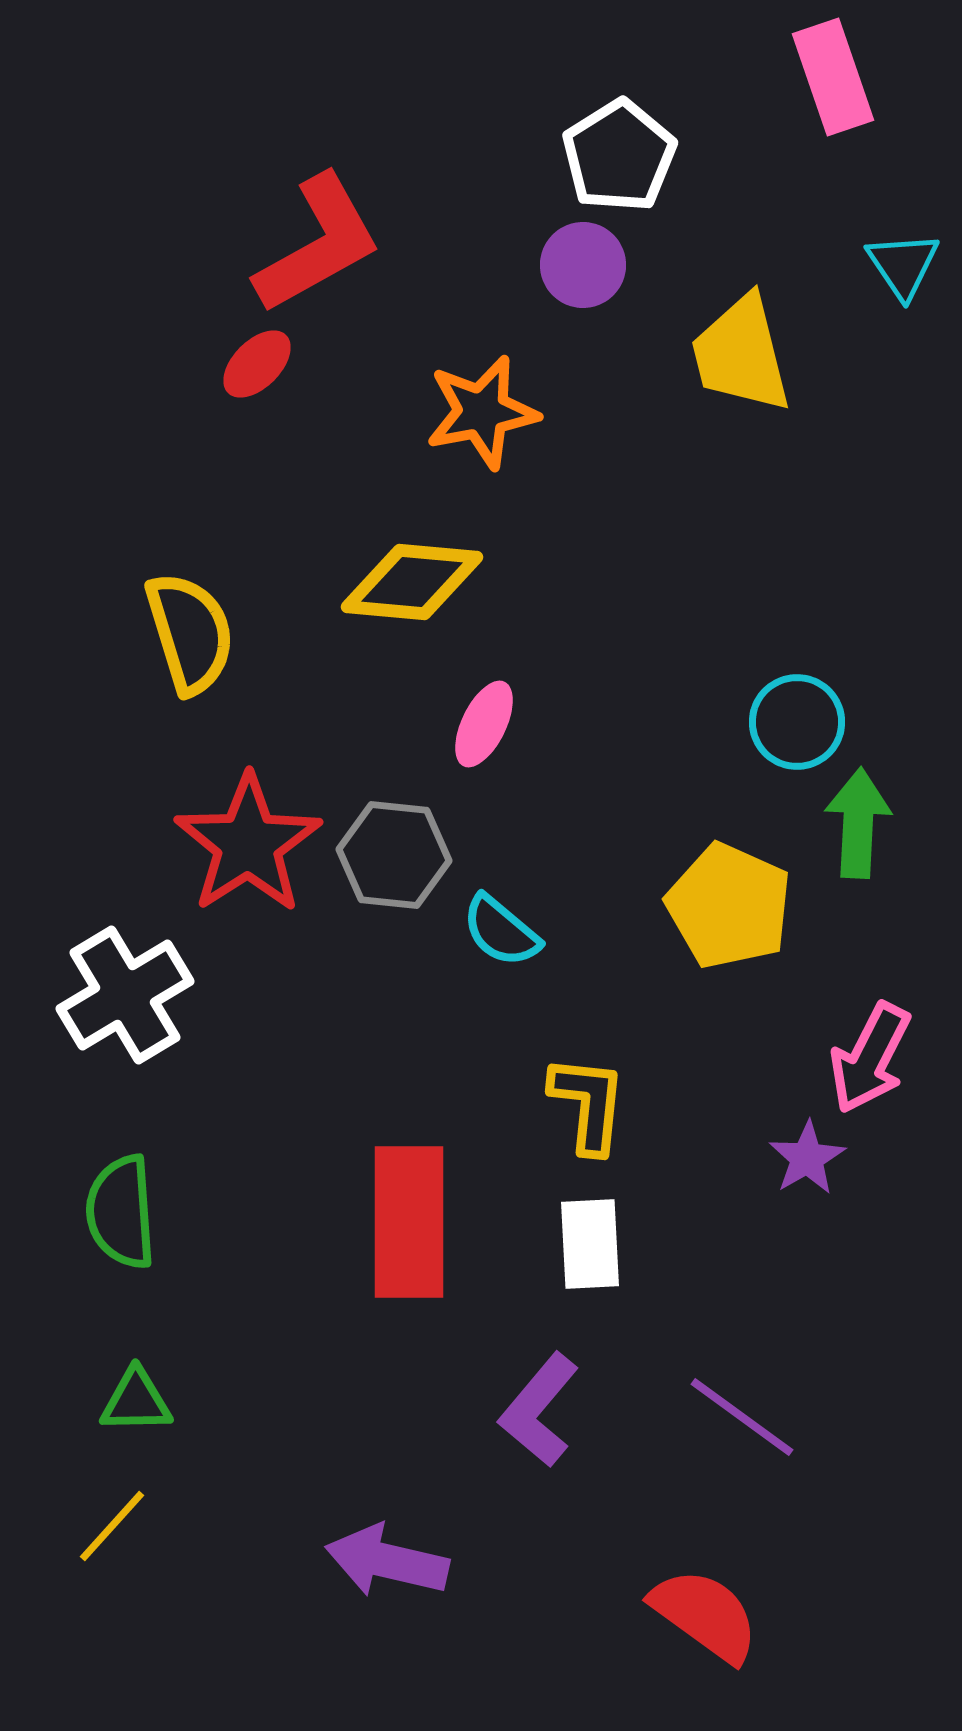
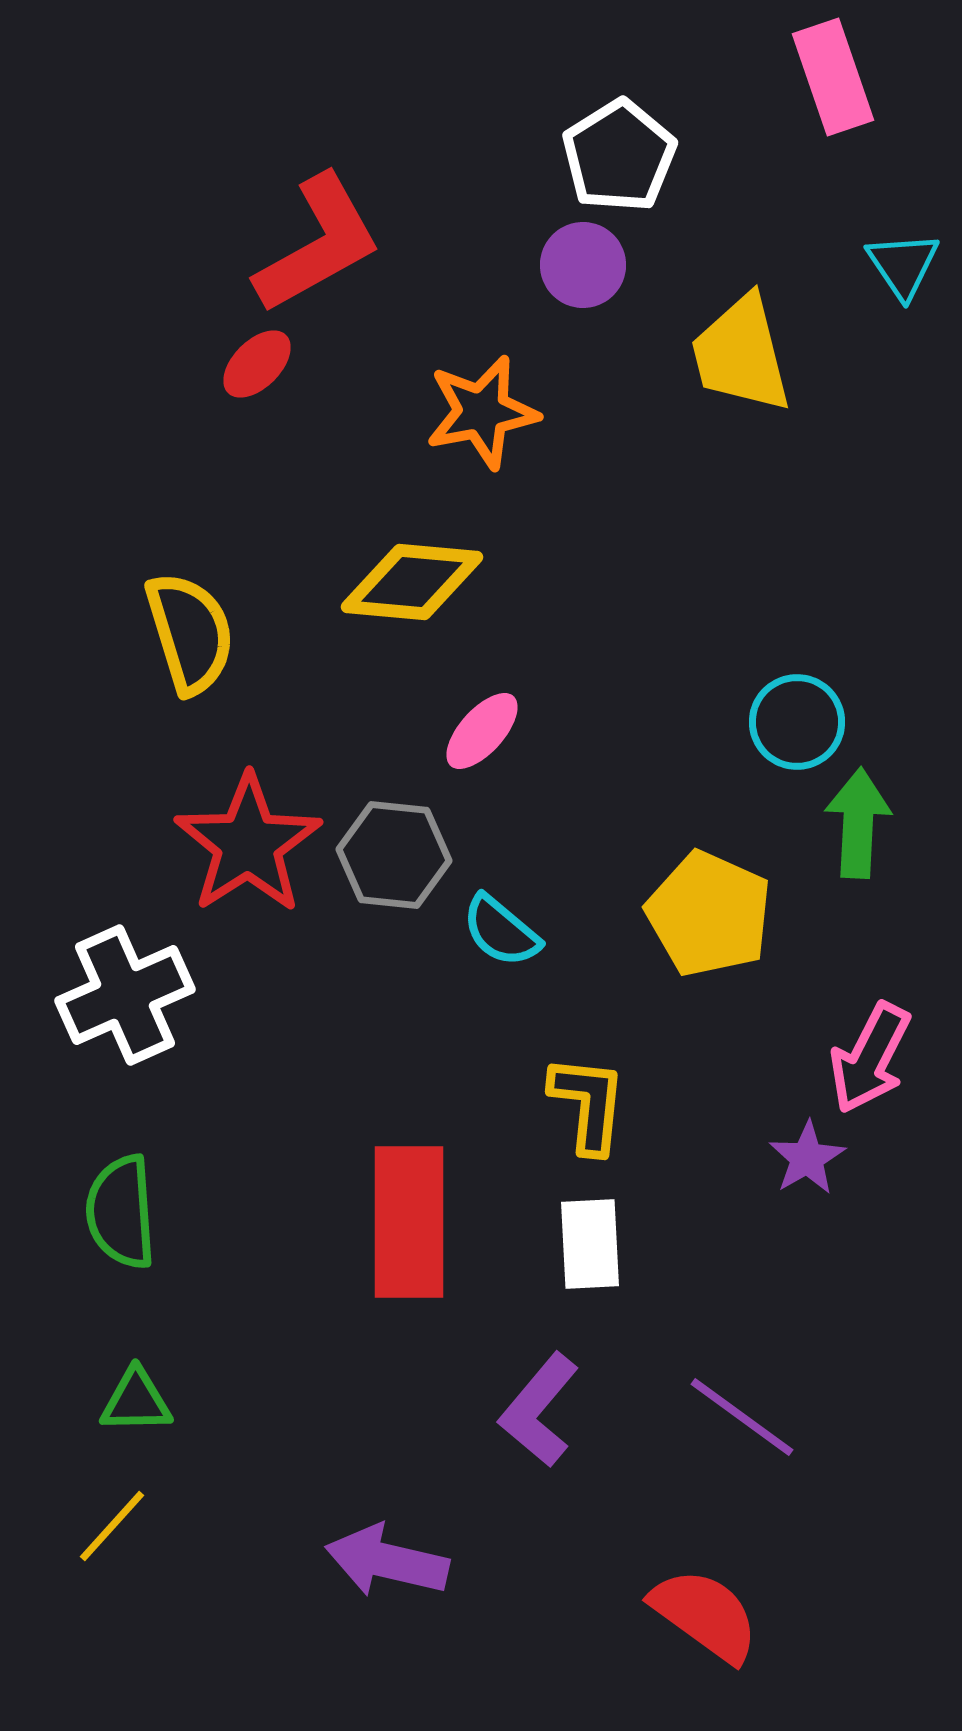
pink ellipse: moved 2 px left, 7 px down; rotated 16 degrees clockwise
yellow pentagon: moved 20 px left, 8 px down
white cross: rotated 7 degrees clockwise
